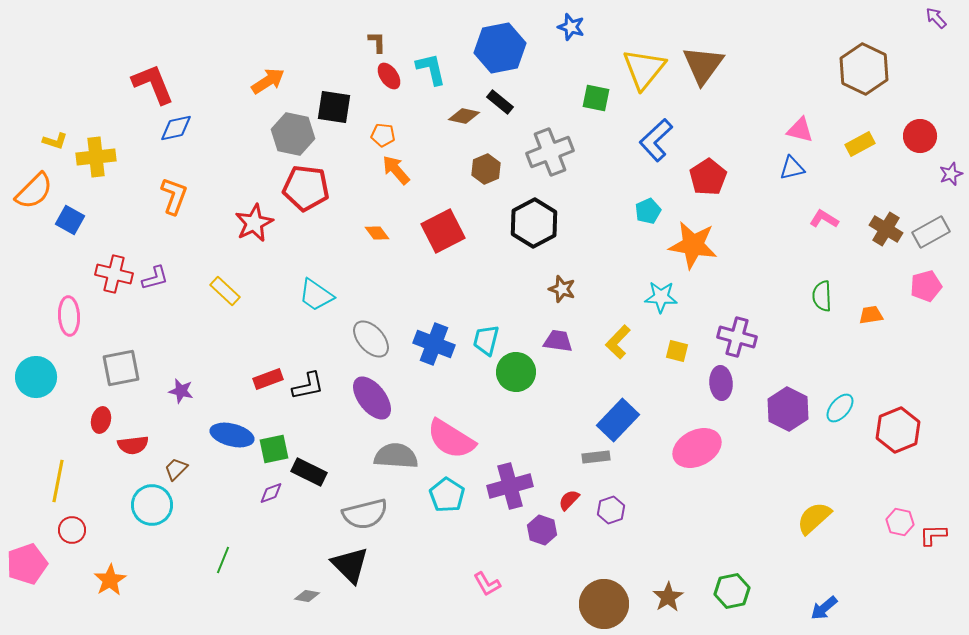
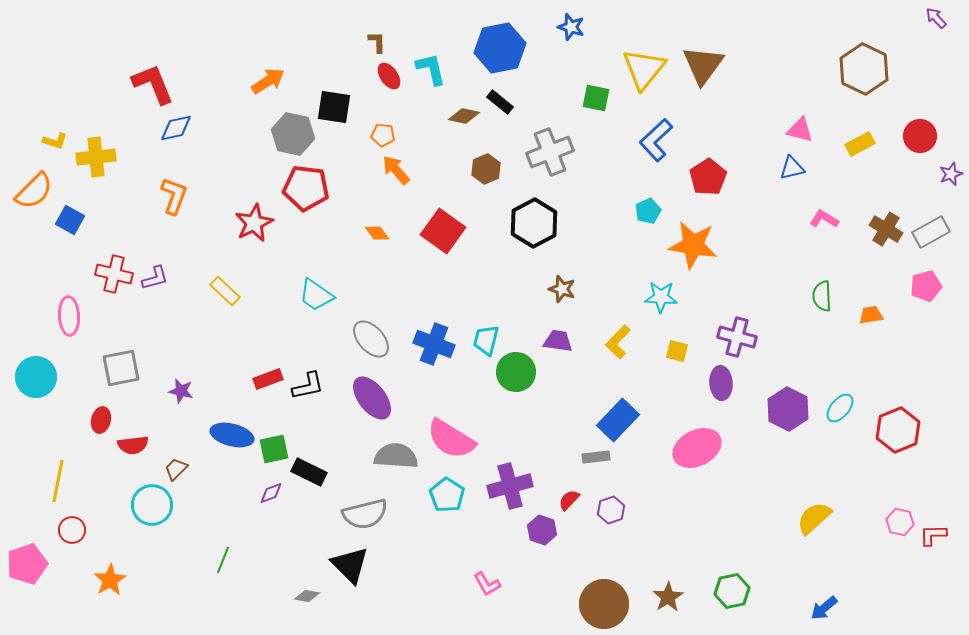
red square at (443, 231): rotated 27 degrees counterclockwise
